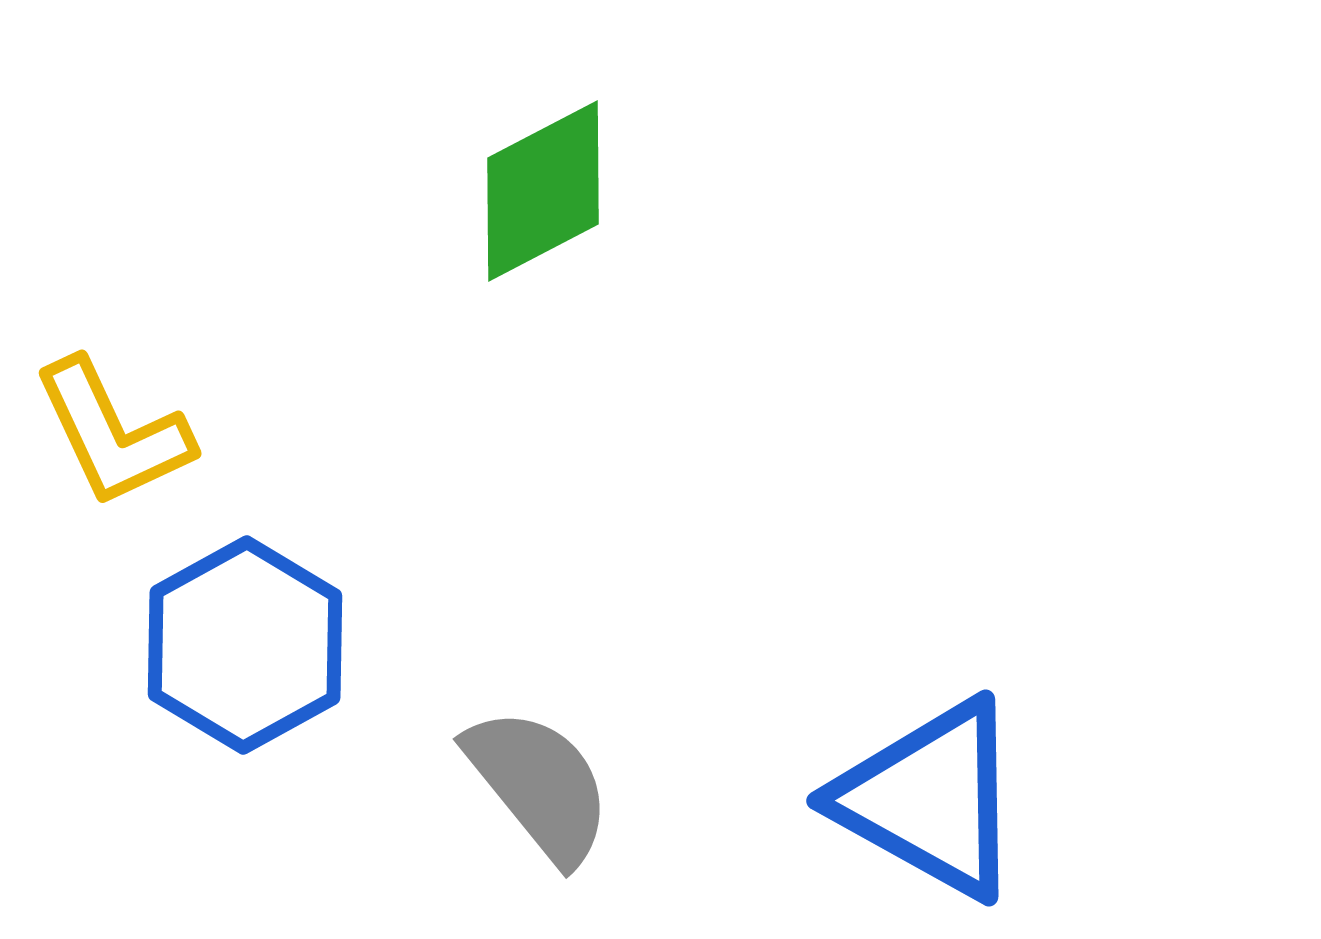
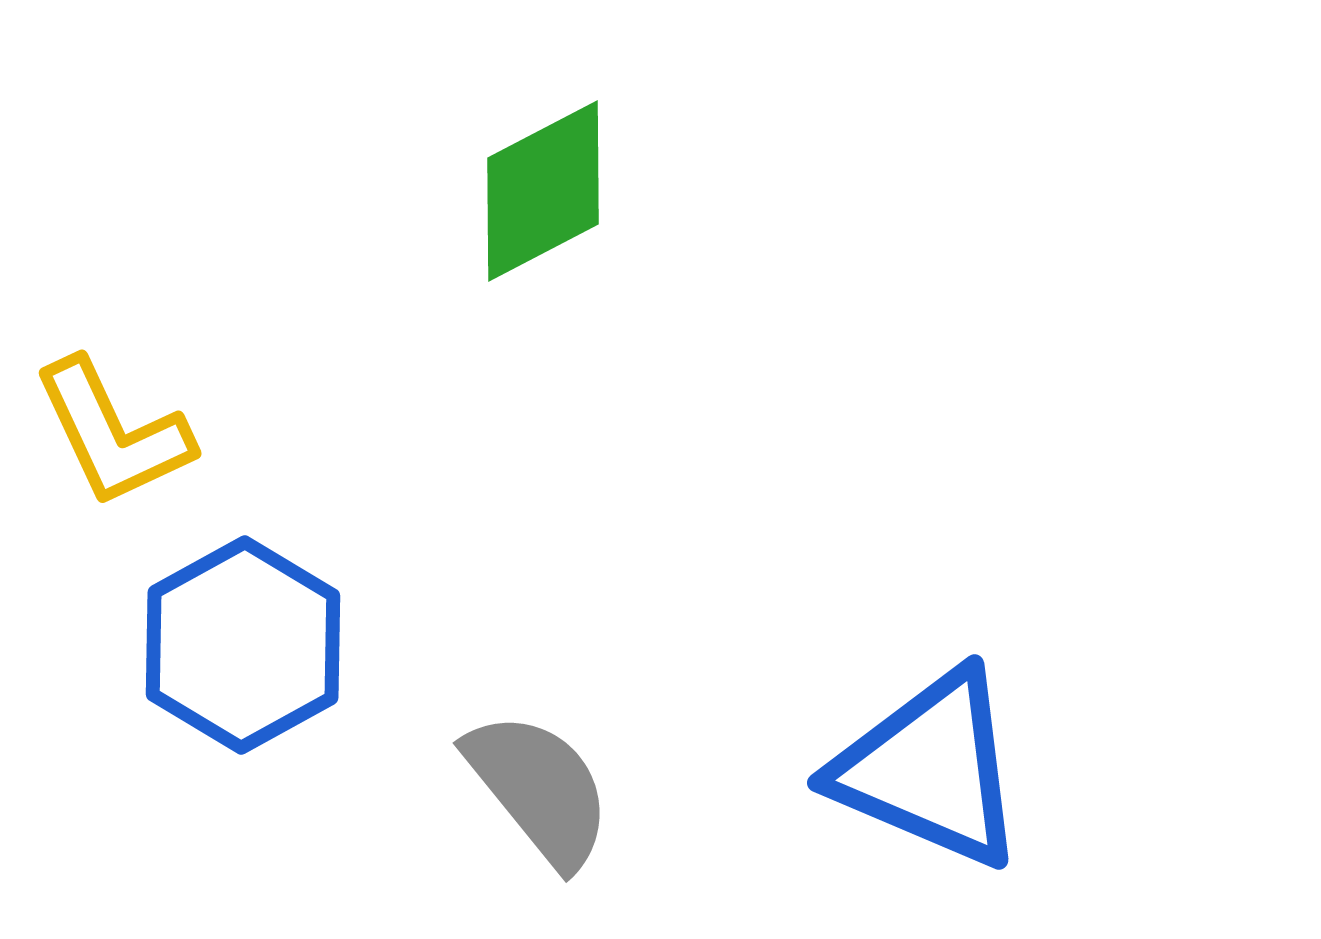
blue hexagon: moved 2 px left
gray semicircle: moved 4 px down
blue triangle: moved 30 px up; rotated 6 degrees counterclockwise
